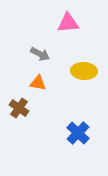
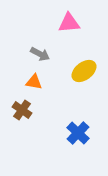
pink triangle: moved 1 px right
yellow ellipse: rotated 40 degrees counterclockwise
orange triangle: moved 4 px left, 1 px up
brown cross: moved 3 px right, 2 px down
